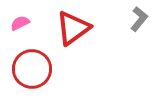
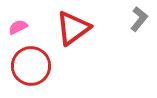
pink semicircle: moved 2 px left, 4 px down
red circle: moved 1 px left, 3 px up
